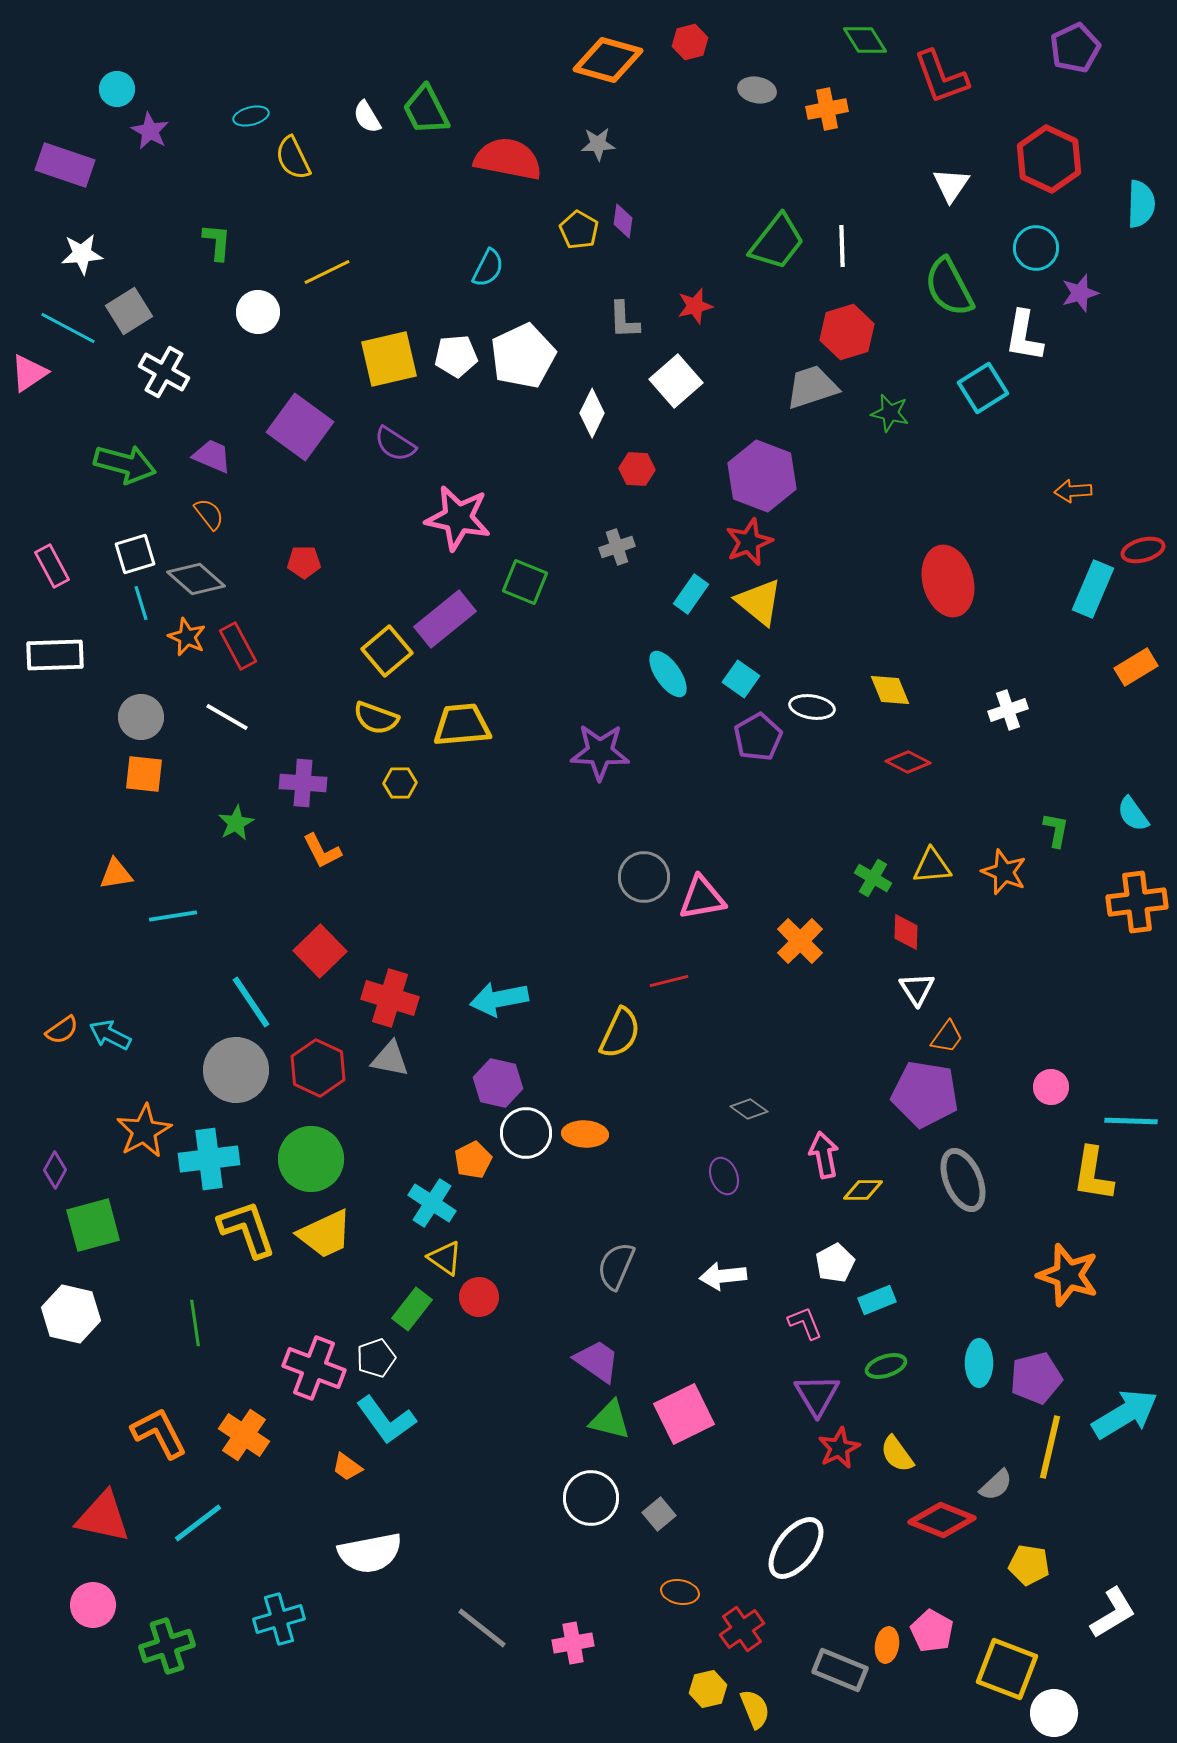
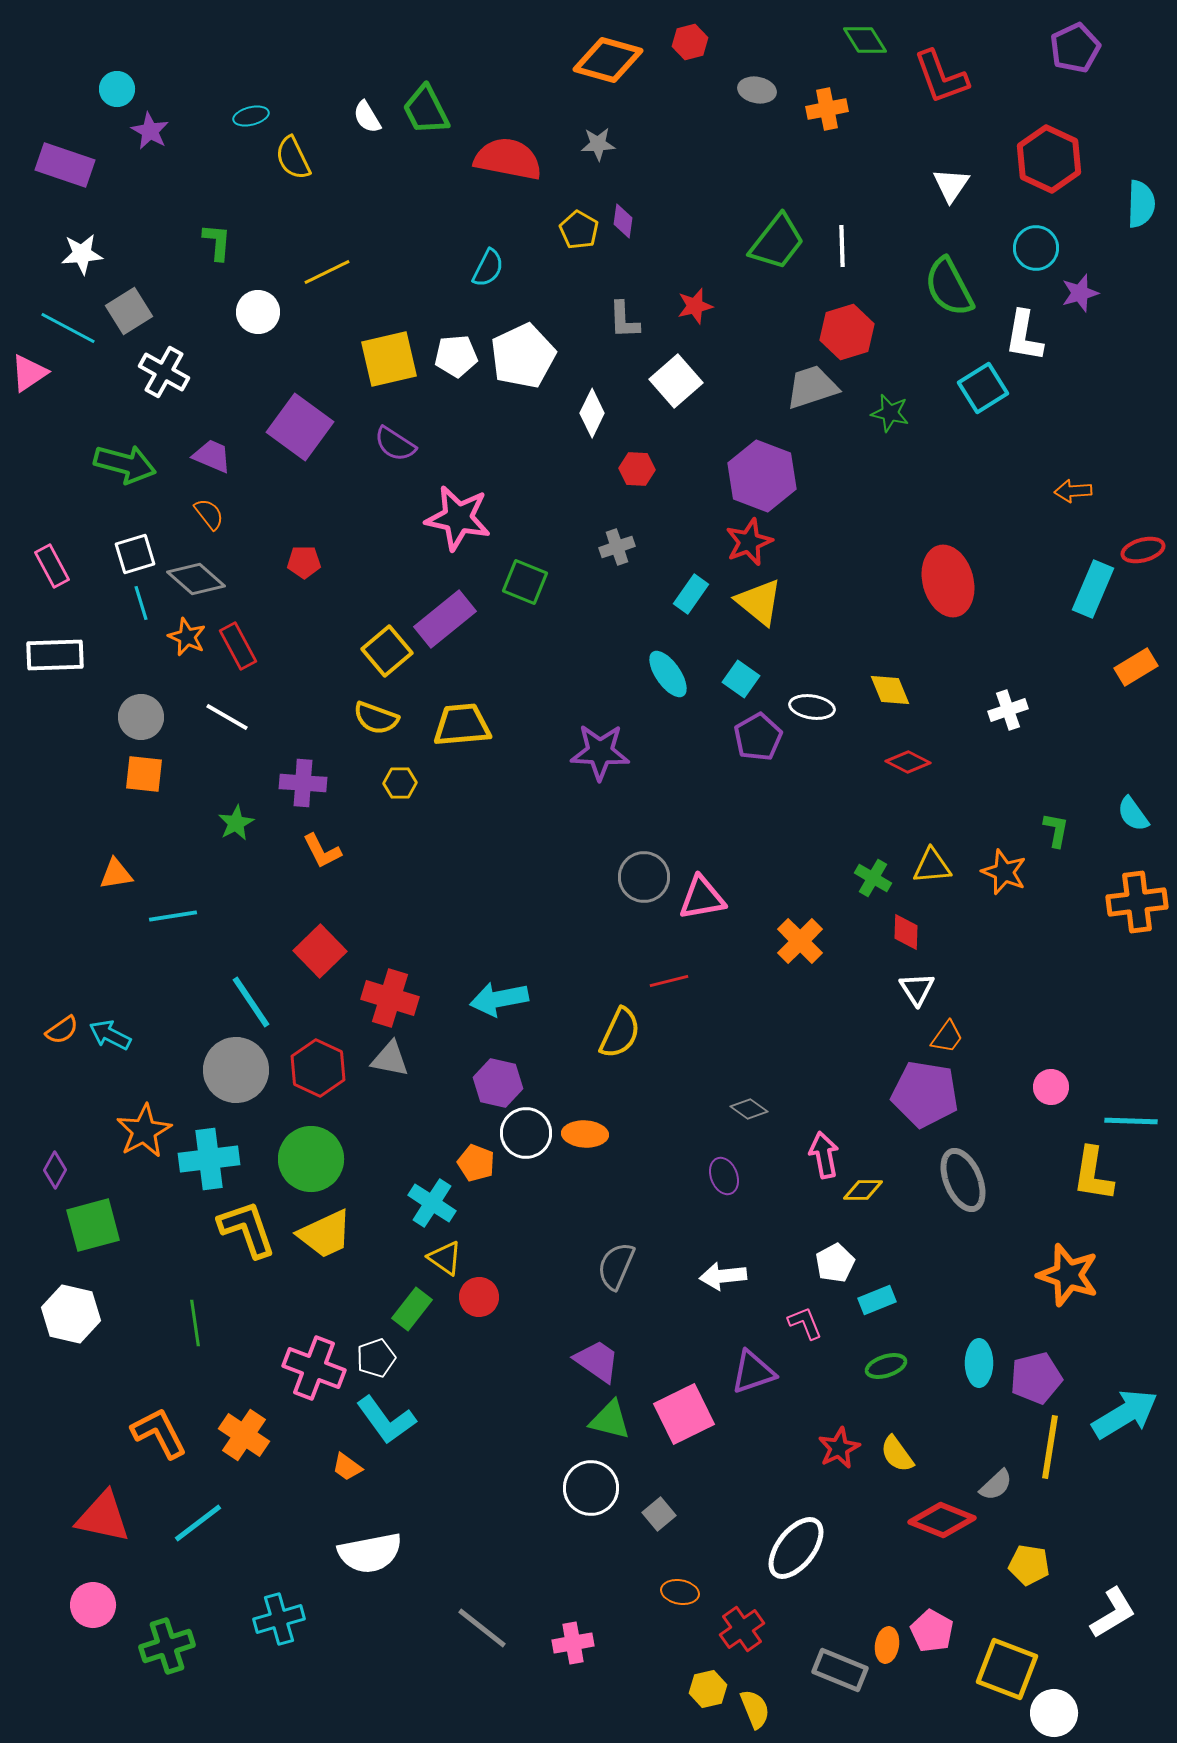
orange pentagon at (473, 1160): moved 3 px right, 3 px down; rotated 24 degrees counterclockwise
purple triangle at (817, 1395): moved 64 px left, 23 px up; rotated 42 degrees clockwise
yellow line at (1050, 1447): rotated 4 degrees counterclockwise
white circle at (591, 1498): moved 10 px up
